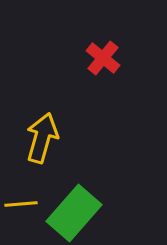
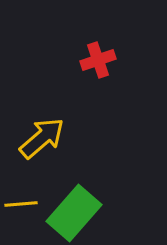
red cross: moved 5 px left, 2 px down; rotated 32 degrees clockwise
yellow arrow: rotated 33 degrees clockwise
